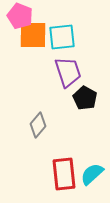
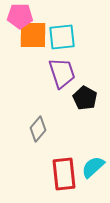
pink pentagon: rotated 20 degrees counterclockwise
purple trapezoid: moved 6 px left, 1 px down
gray diamond: moved 4 px down
cyan semicircle: moved 1 px right, 7 px up
